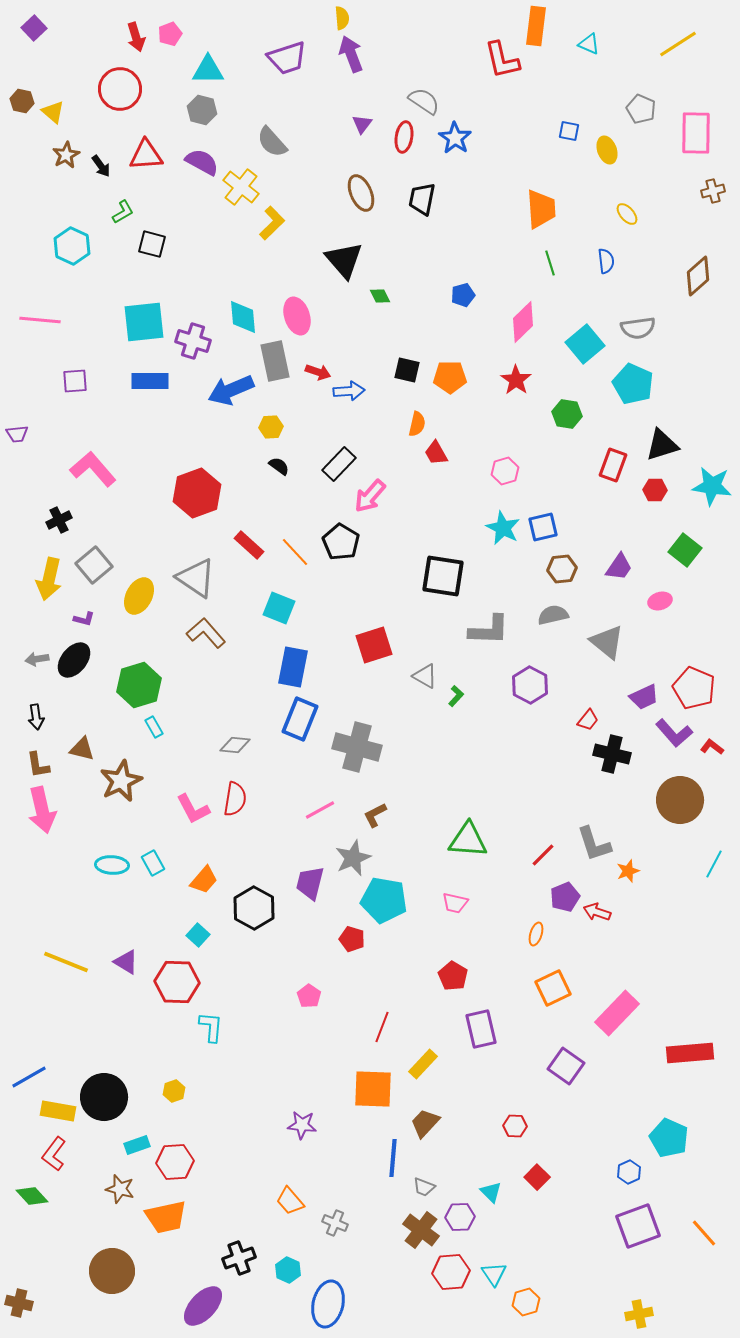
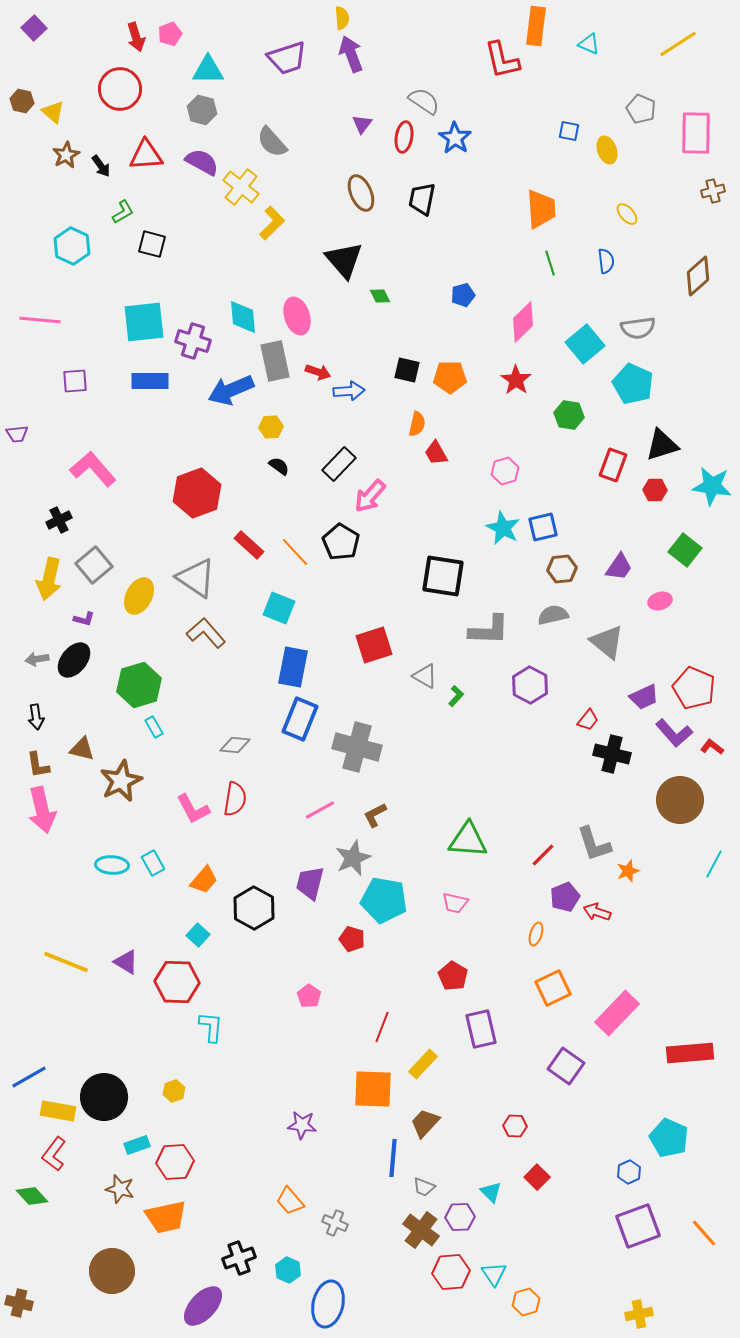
green hexagon at (567, 414): moved 2 px right, 1 px down
